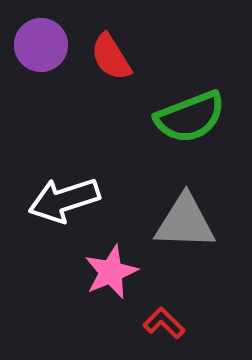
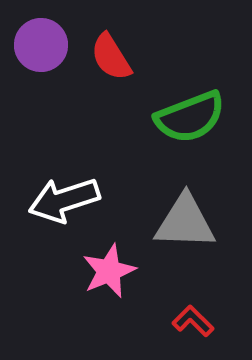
pink star: moved 2 px left, 1 px up
red L-shape: moved 29 px right, 2 px up
